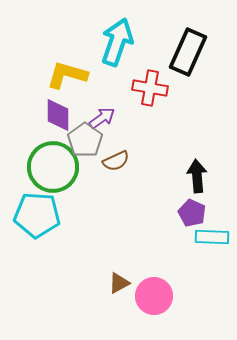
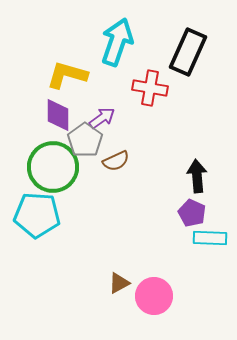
cyan rectangle: moved 2 px left, 1 px down
